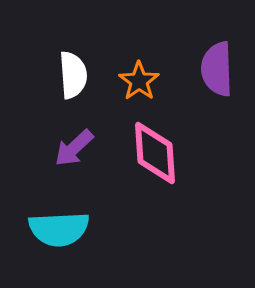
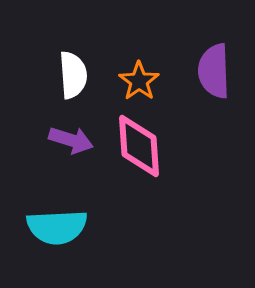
purple semicircle: moved 3 px left, 2 px down
purple arrow: moved 3 px left, 8 px up; rotated 120 degrees counterclockwise
pink diamond: moved 16 px left, 7 px up
cyan semicircle: moved 2 px left, 2 px up
